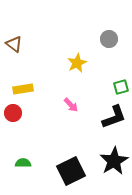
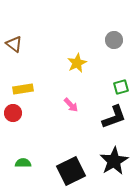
gray circle: moved 5 px right, 1 px down
